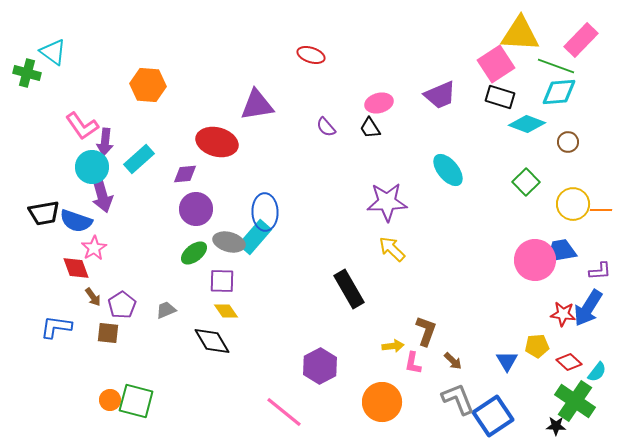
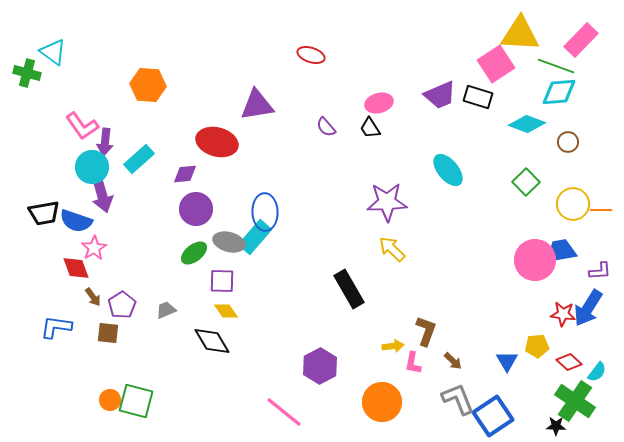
black rectangle at (500, 97): moved 22 px left
